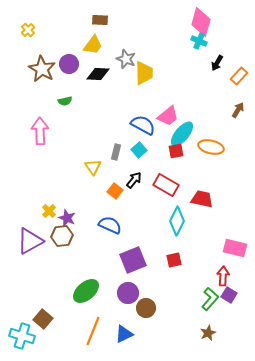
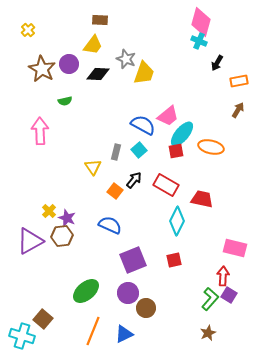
yellow trapezoid at (144, 73): rotated 20 degrees clockwise
orange rectangle at (239, 76): moved 5 px down; rotated 36 degrees clockwise
